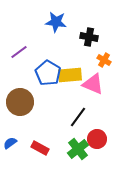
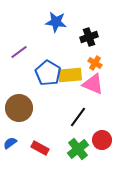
black cross: rotated 30 degrees counterclockwise
orange cross: moved 9 px left, 3 px down
brown circle: moved 1 px left, 6 px down
red circle: moved 5 px right, 1 px down
